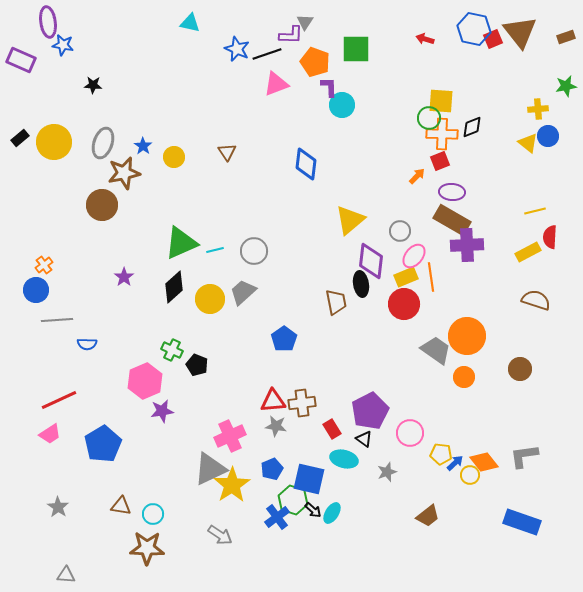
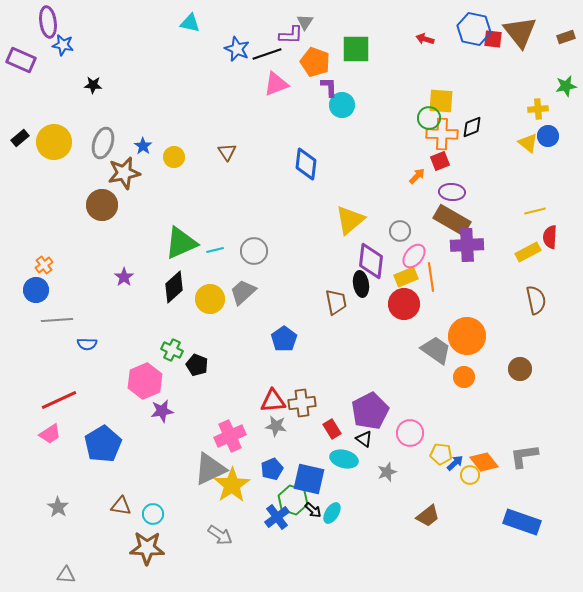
red square at (493, 39): rotated 30 degrees clockwise
brown semicircle at (536, 300): rotated 60 degrees clockwise
